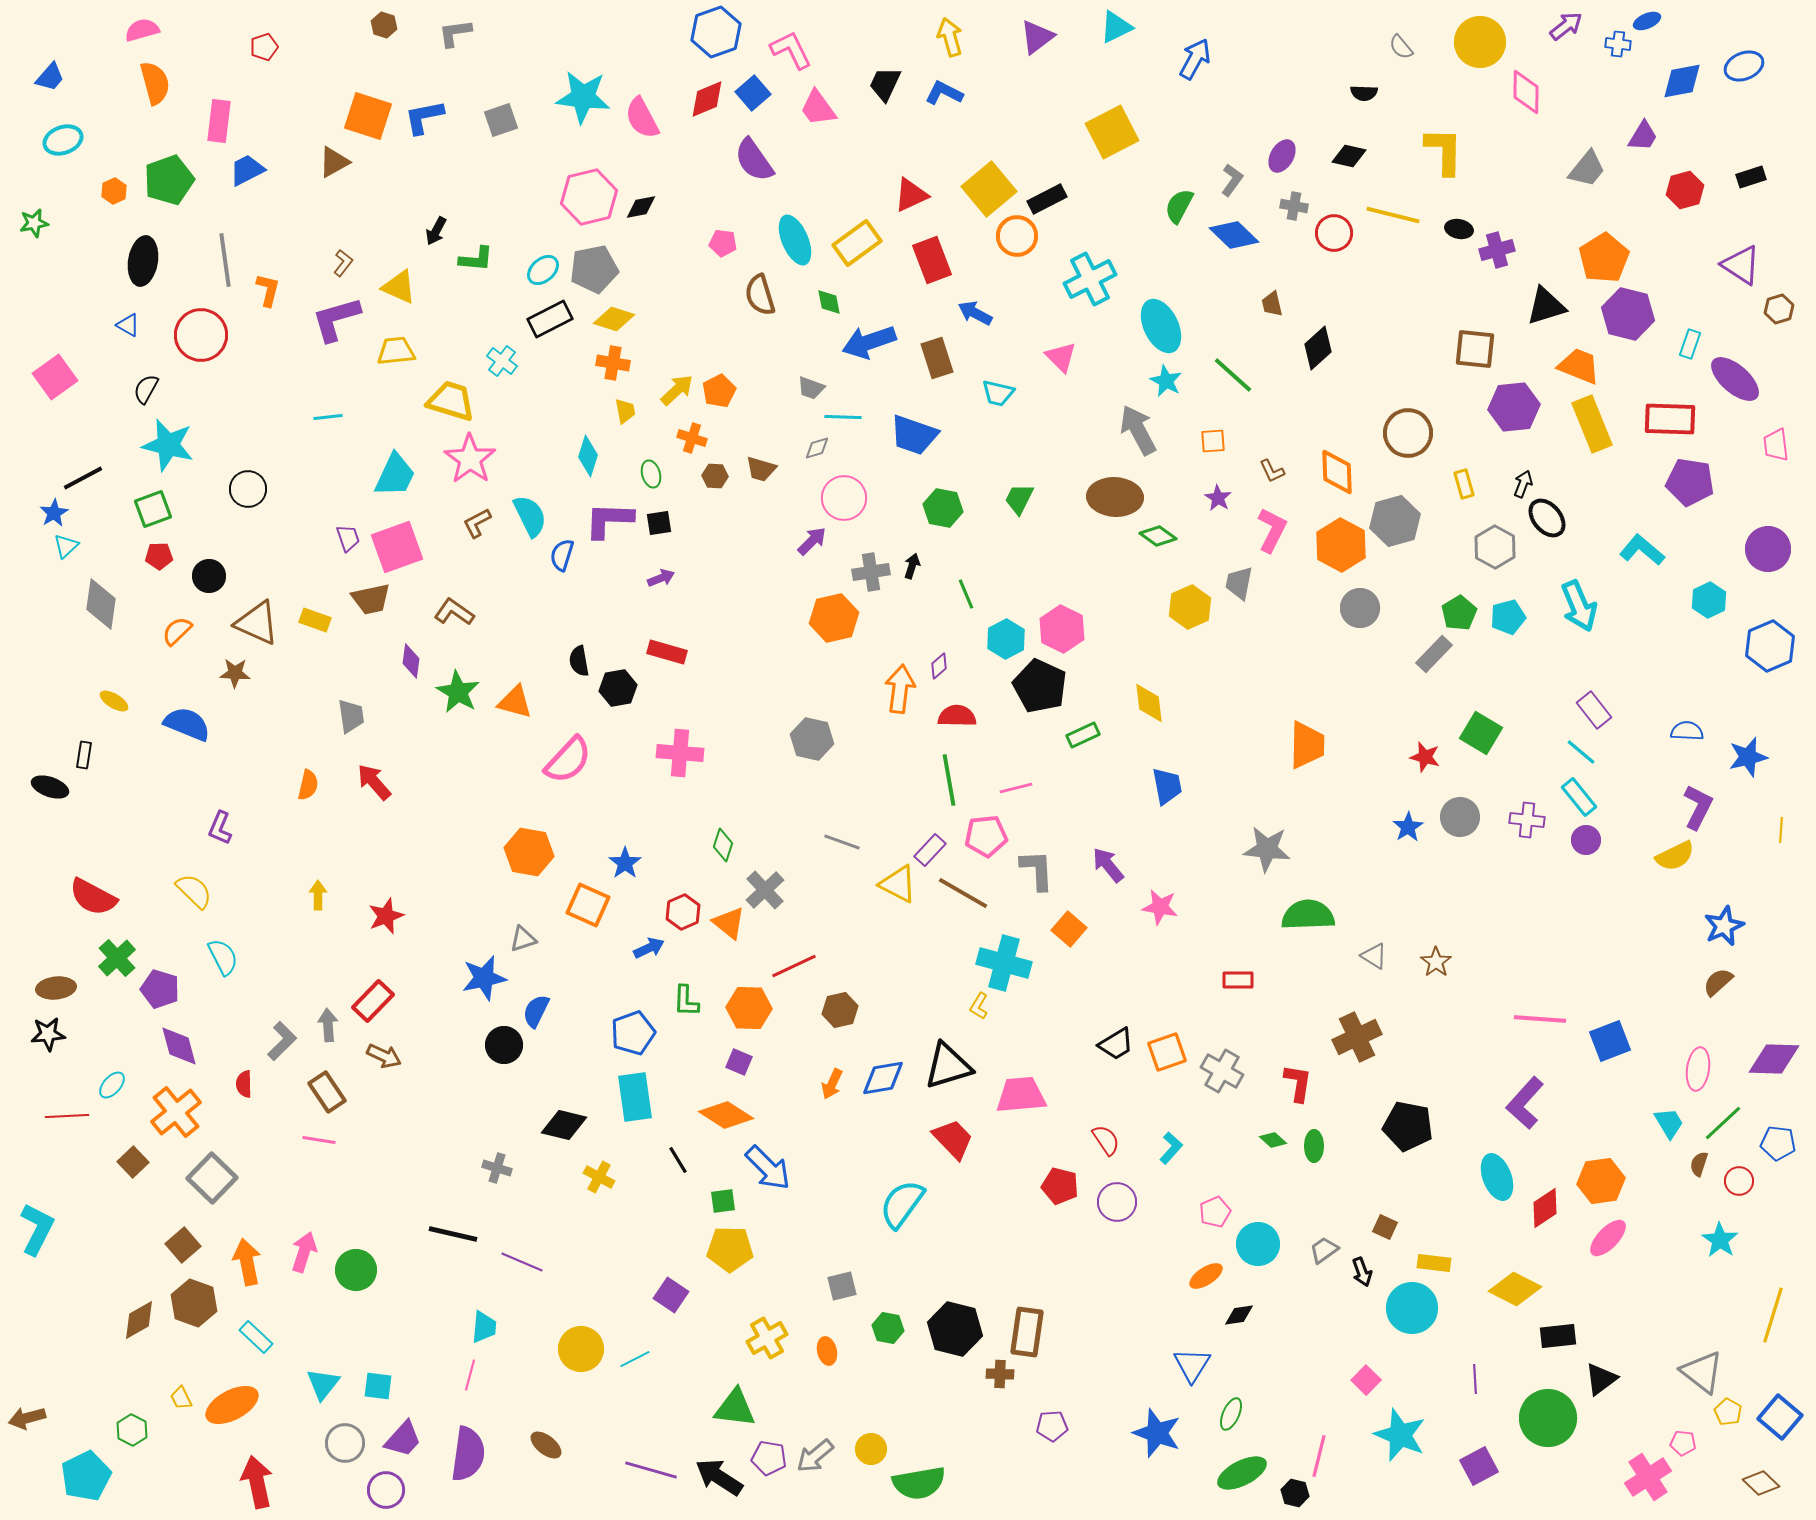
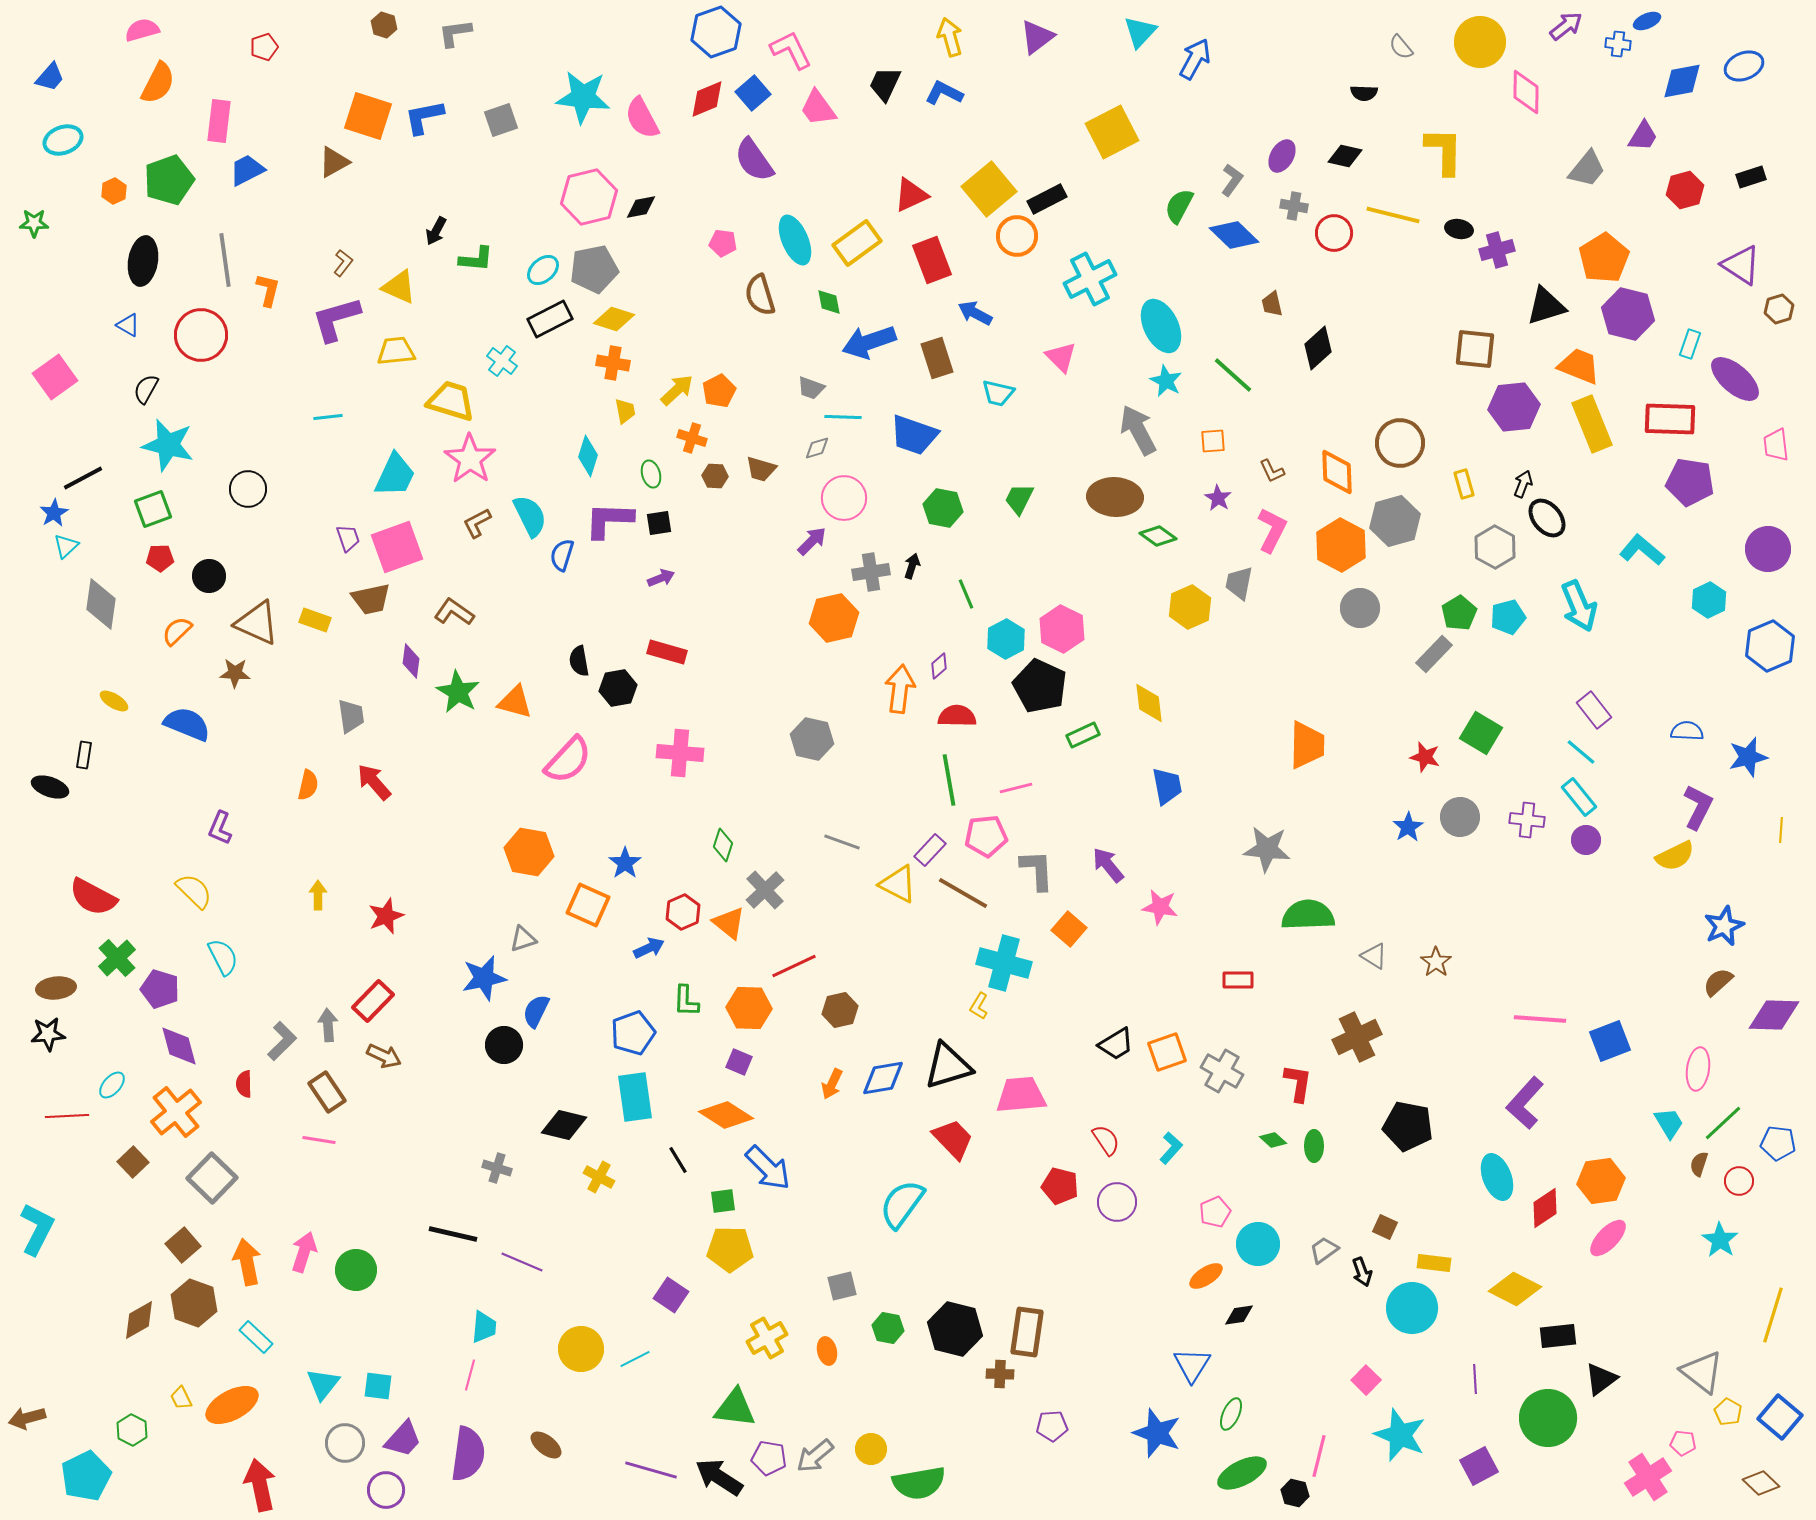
cyan triangle at (1116, 27): moved 24 px right, 5 px down; rotated 21 degrees counterclockwise
orange semicircle at (155, 83): moved 3 px right; rotated 42 degrees clockwise
black diamond at (1349, 156): moved 4 px left
green star at (34, 223): rotated 12 degrees clockwise
brown circle at (1408, 433): moved 8 px left, 10 px down
red pentagon at (159, 556): moved 1 px right, 2 px down
purple diamond at (1774, 1059): moved 44 px up
red arrow at (257, 1482): moved 3 px right, 3 px down
